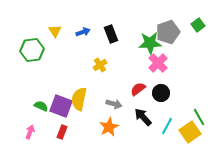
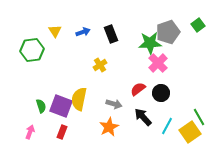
green semicircle: rotated 48 degrees clockwise
